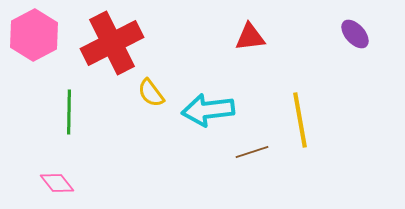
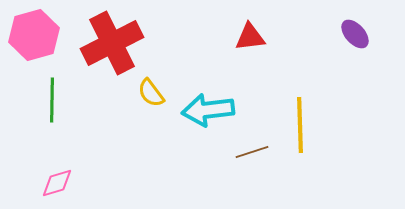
pink hexagon: rotated 12 degrees clockwise
green line: moved 17 px left, 12 px up
yellow line: moved 5 px down; rotated 8 degrees clockwise
pink diamond: rotated 68 degrees counterclockwise
